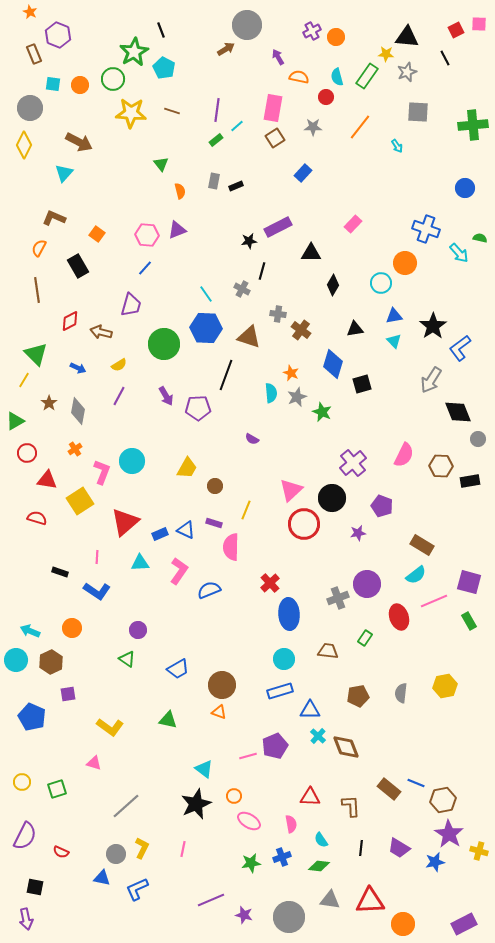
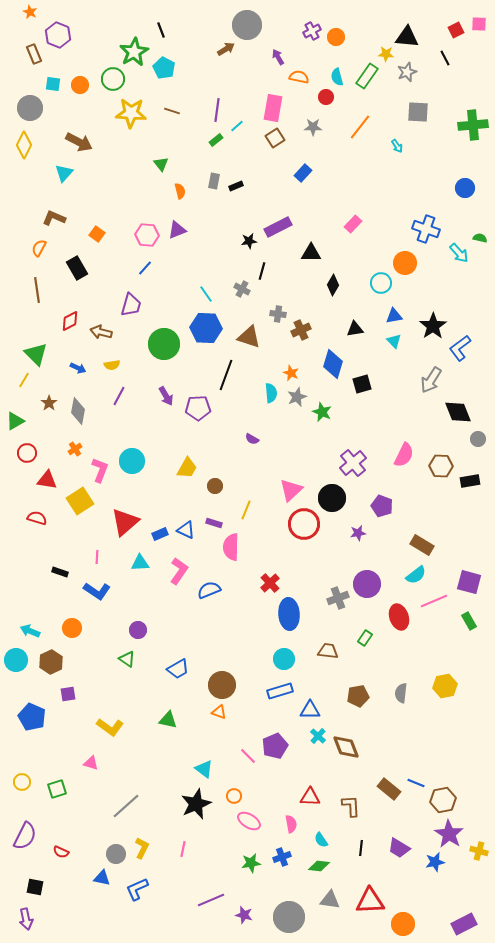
black rectangle at (78, 266): moved 1 px left, 2 px down
brown cross at (301, 330): rotated 30 degrees clockwise
yellow semicircle at (119, 365): moved 7 px left; rotated 21 degrees clockwise
pink L-shape at (102, 472): moved 2 px left, 2 px up
pink line at (248, 756): rotated 60 degrees clockwise
pink triangle at (94, 763): moved 3 px left
